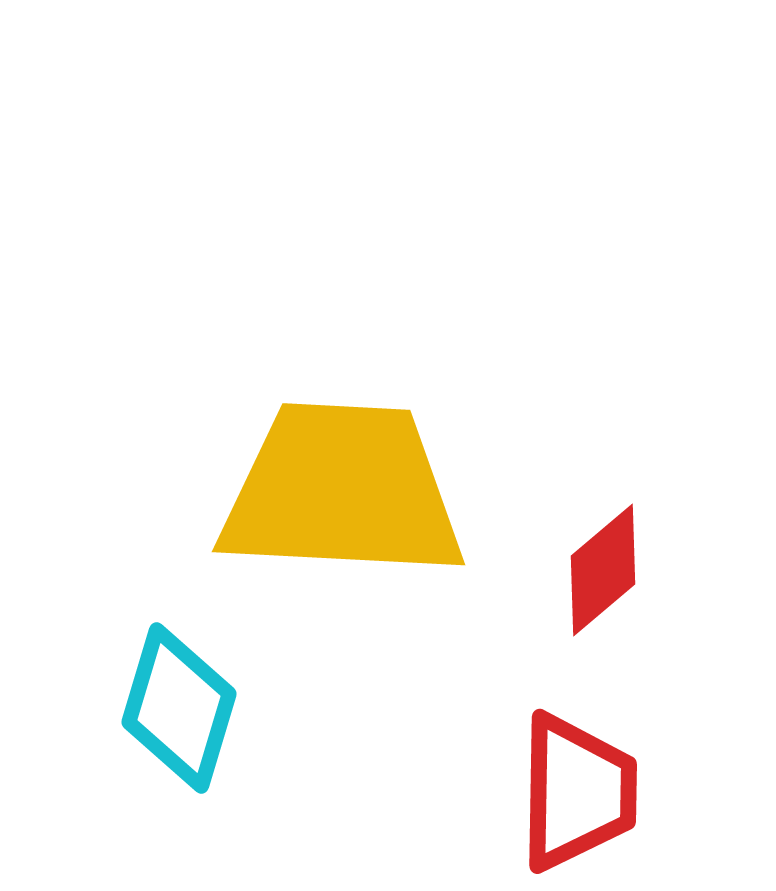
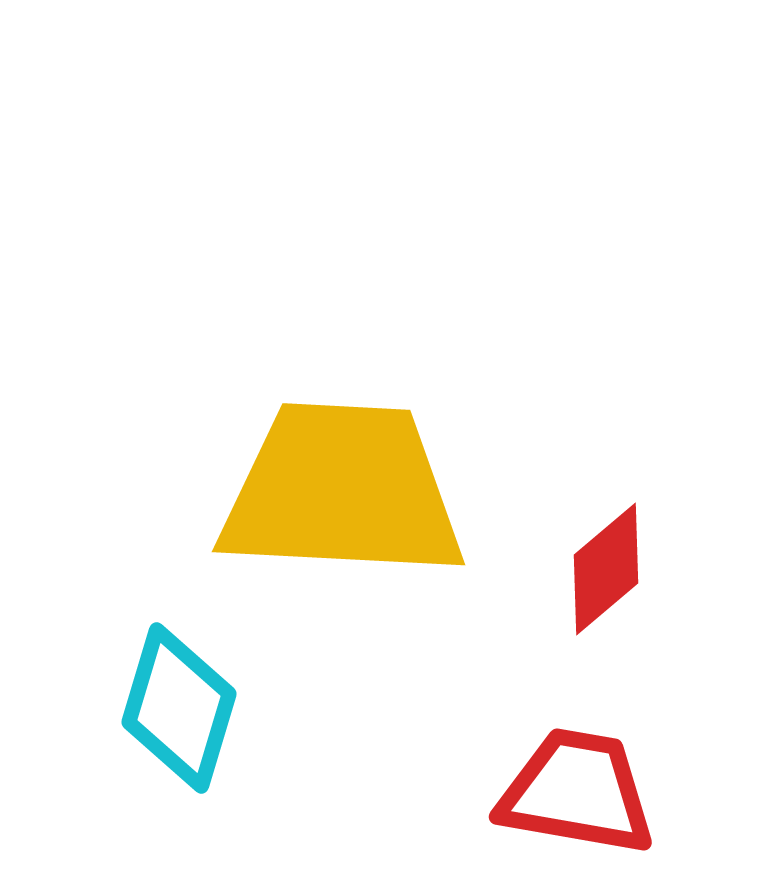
red diamond: moved 3 px right, 1 px up
red trapezoid: rotated 81 degrees counterclockwise
